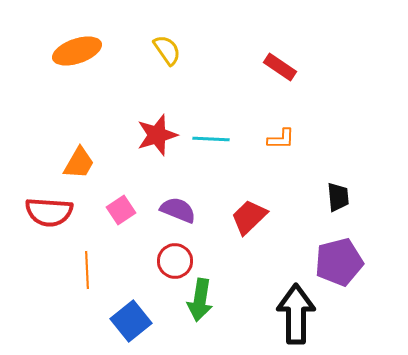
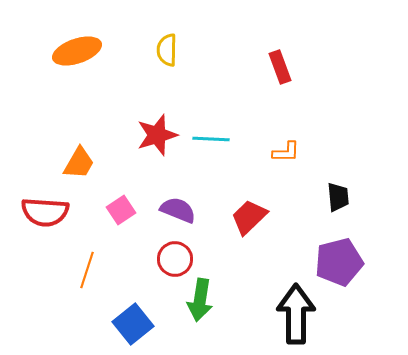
yellow semicircle: rotated 144 degrees counterclockwise
red rectangle: rotated 36 degrees clockwise
orange L-shape: moved 5 px right, 13 px down
red semicircle: moved 4 px left
red circle: moved 2 px up
orange line: rotated 21 degrees clockwise
blue square: moved 2 px right, 3 px down
